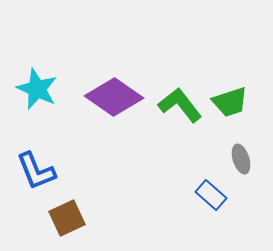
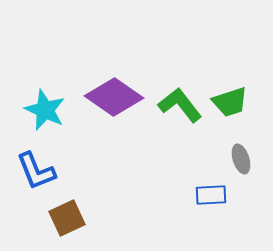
cyan star: moved 8 px right, 21 px down
blue rectangle: rotated 44 degrees counterclockwise
